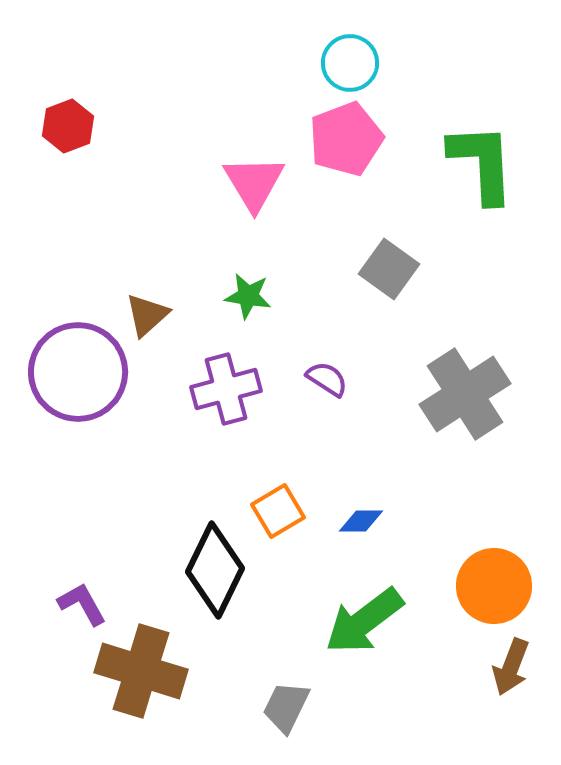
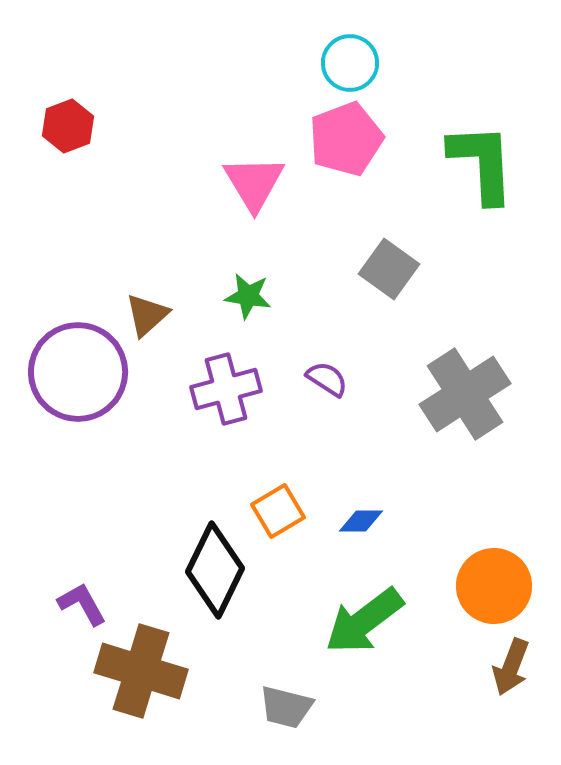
gray trapezoid: rotated 102 degrees counterclockwise
